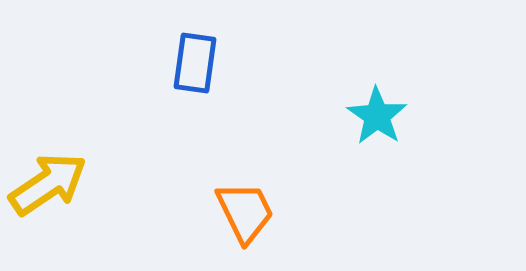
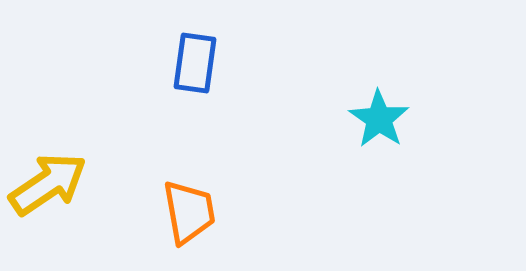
cyan star: moved 2 px right, 3 px down
orange trapezoid: moved 56 px left; rotated 16 degrees clockwise
